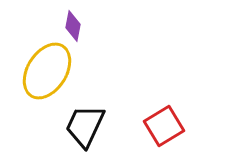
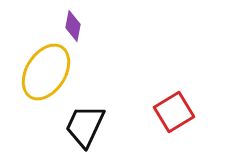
yellow ellipse: moved 1 px left, 1 px down
red square: moved 10 px right, 14 px up
